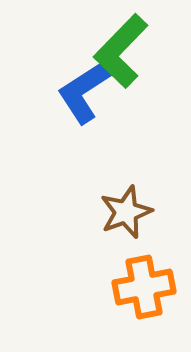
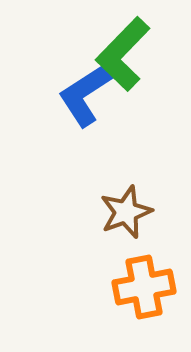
green L-shape: moved 2 px right, 3 px down
blue L-shape: moved 1 px right, 3 px down
